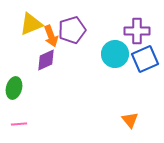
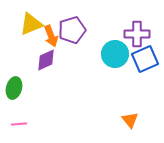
purple cross: moved 3 px down
